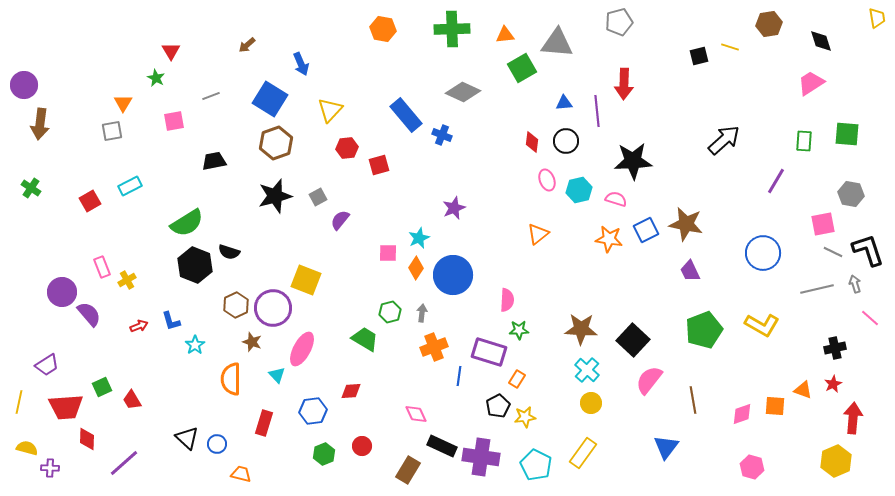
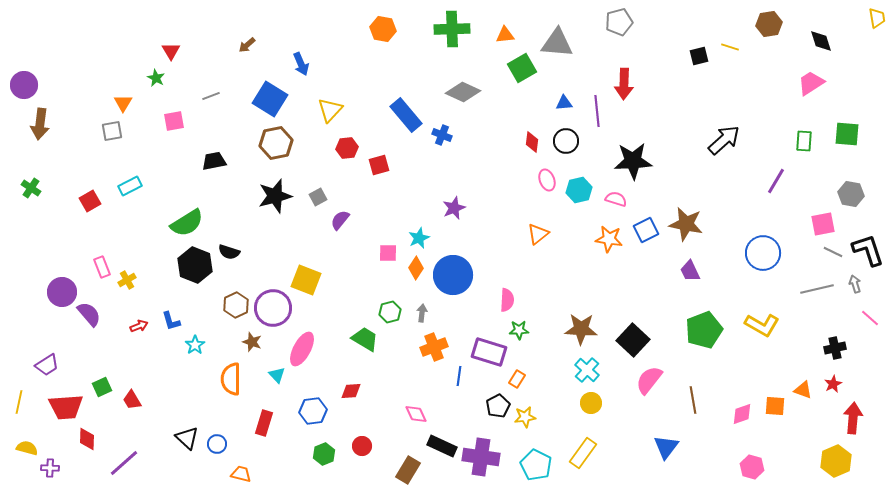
brown hexagon at (276, 143): rotated 8 degrees clockwise
